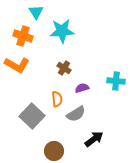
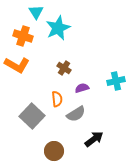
cyan star: moved 4 px left, 3 px up; rotated 20 degrees counterclockwise
cyan cross: rotated 18 degrees counterclockwise
